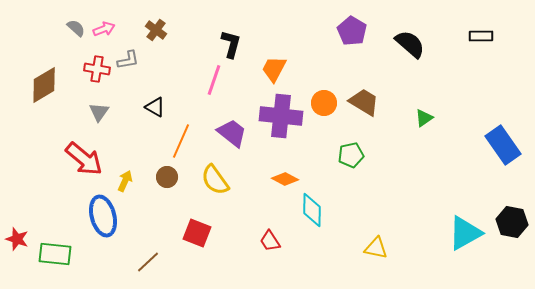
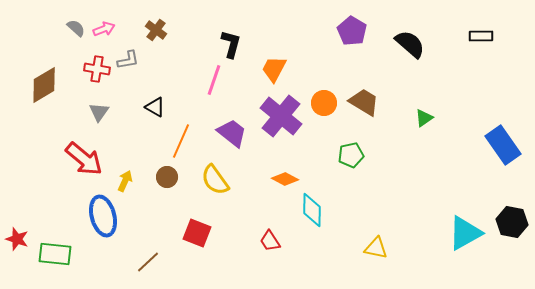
purple cross: rotated 33 degrees clockwise
